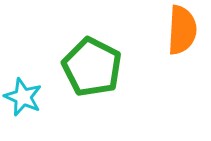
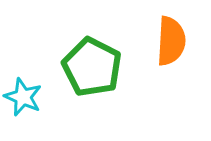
orange semicircle: moved 11 px left, 11 px down
